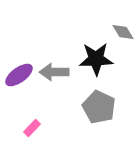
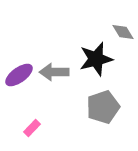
black star: rotated 12 degrees counterclockwise
gray pentagon: moved 4 px right; rotated 28 degrees clockwise
